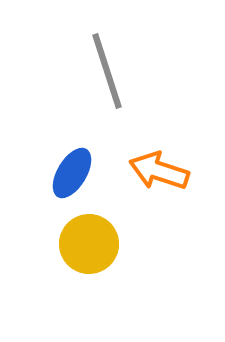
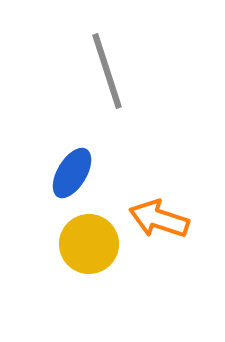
orange arrow: moved 48 px down
